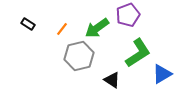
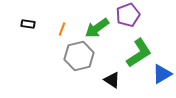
black rectangle: rotated 24 degrees counterclockwise
orange line: rotated 16 degrees counterclockwise
green L-shape: moved 1 px right
